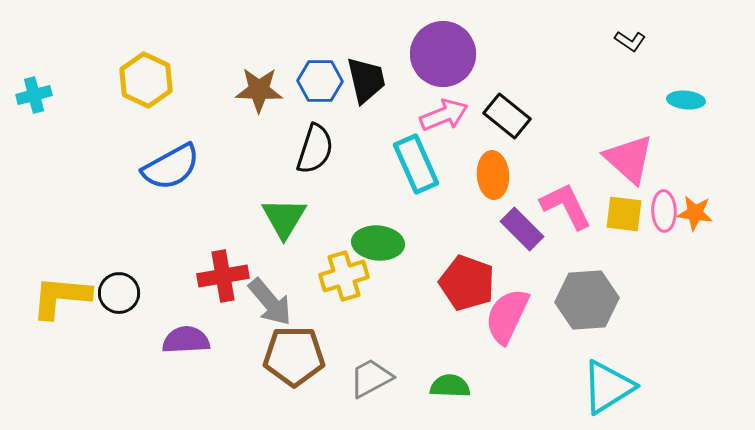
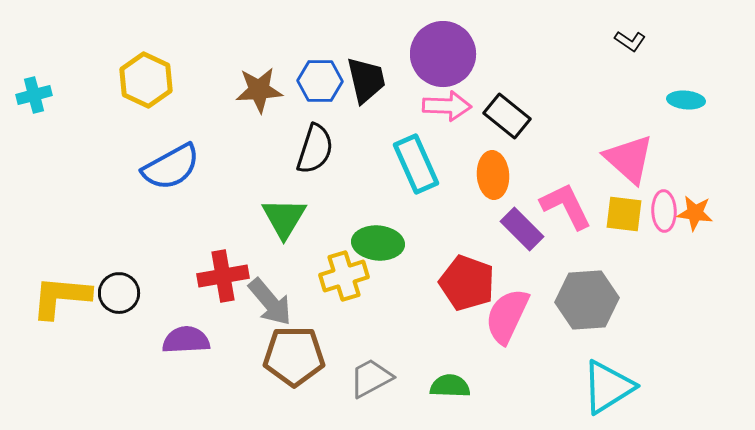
brown star: rotated 6 degrees counterclockwise
pink arrow: moved 3 px right, 9 px up; rotated 24 degrees clockwise
